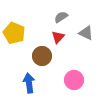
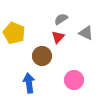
gray semicircle: moved 2 px down
